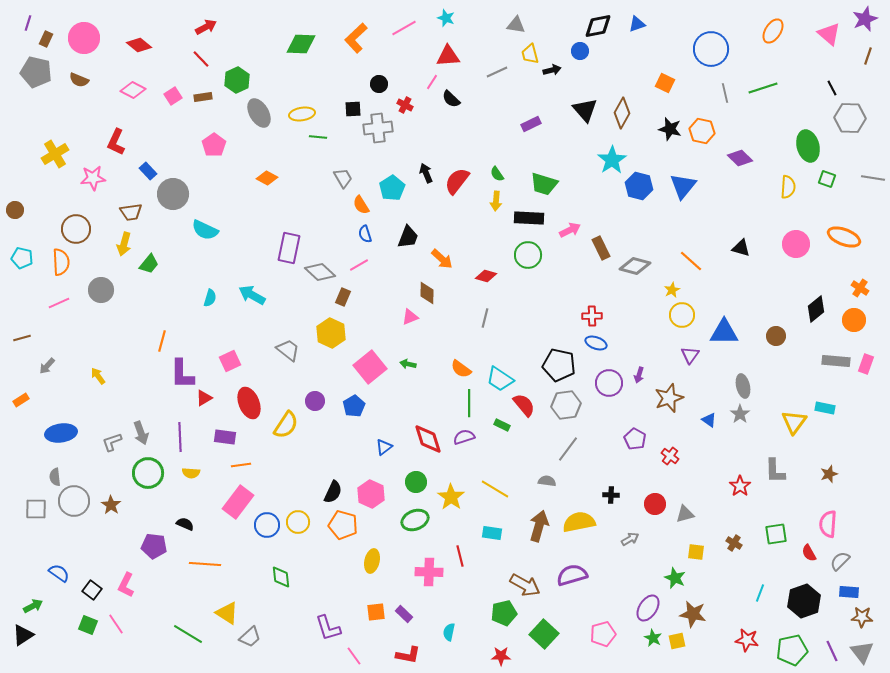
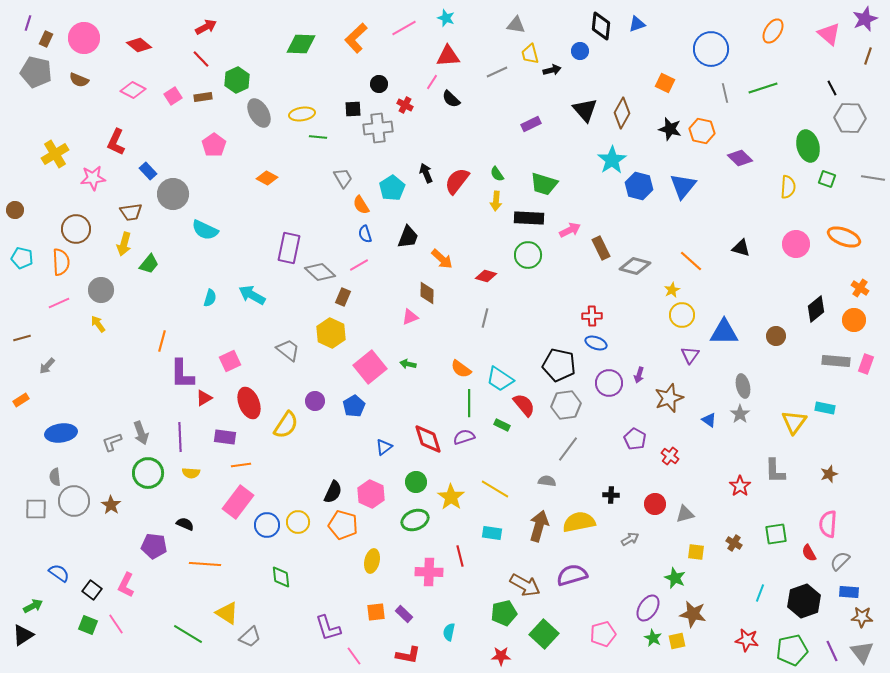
black diamond at (598, 26): moved 3 px right; rotated 72 degrees counterclockwise
yellow arrow at (98, 376): moved 52 px up
